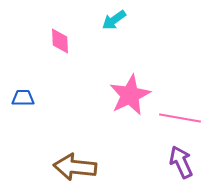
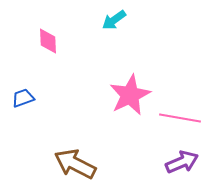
pink diamond: moved 12 px left
blue trapezoid: rotated 20 degrees counterclockwise
purple arrow: moved 1 px right; rotated 92 degrees clockwise
brown arrow: moved 3 px up; rotated 21 degrees clockwise
